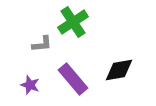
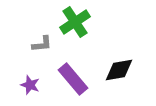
green cross: moved 2 px right
